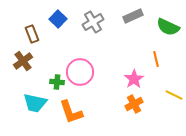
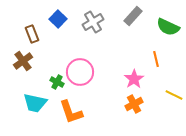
gray rectangle: rotated 24 degrees counterclockwise
green cross: rotated 24 degrees clockwise
